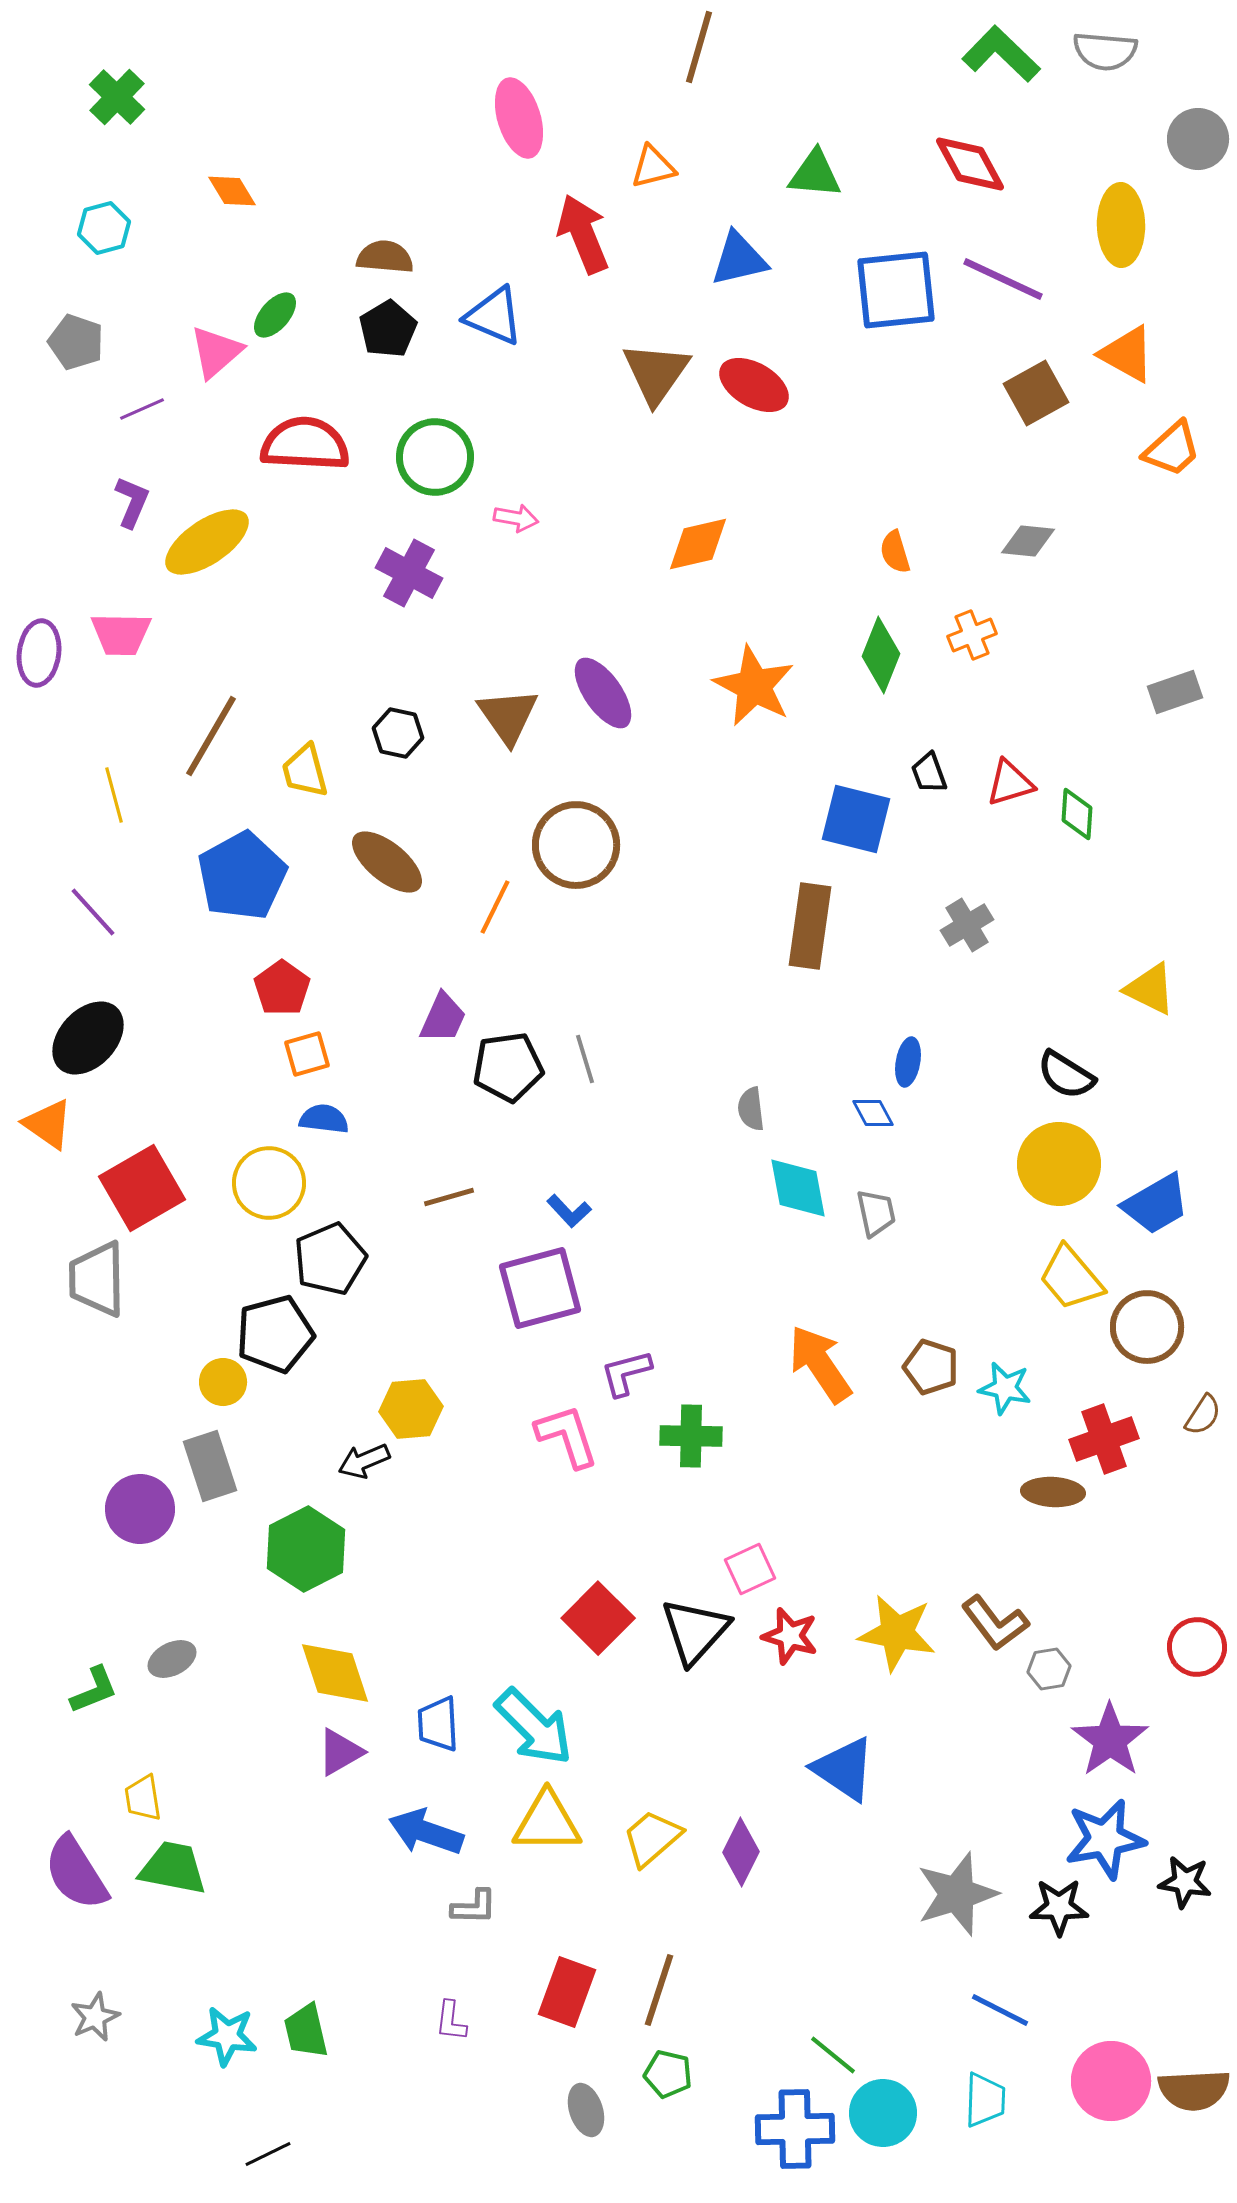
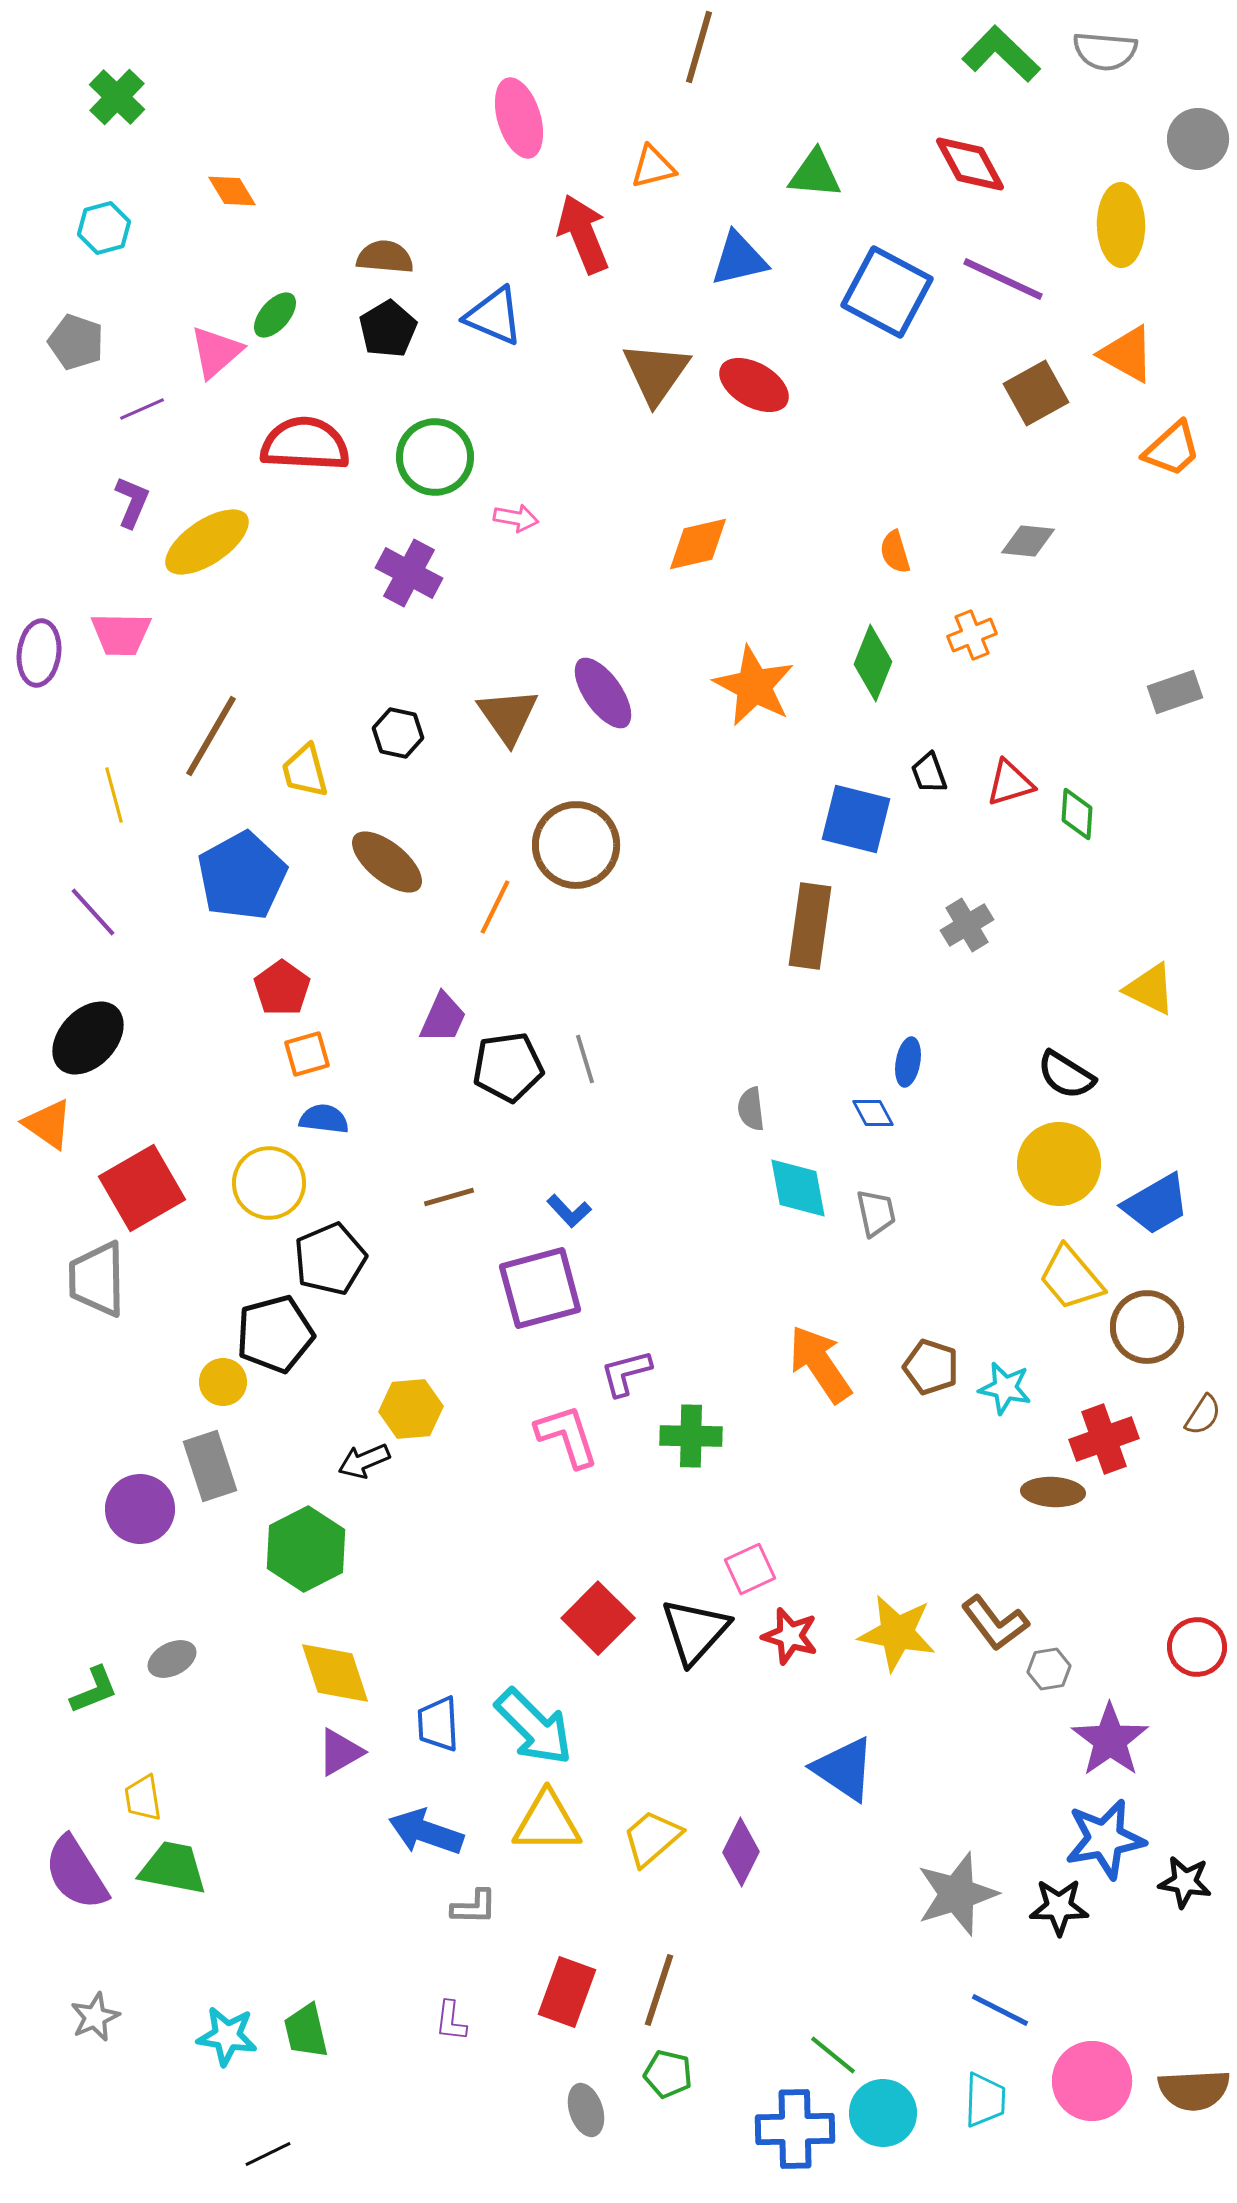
blue square at (896, 290): moved 9 px left, 2 px down; rotated 34 degrees clockwise
green diamond at (881, 655): moved 8 px left, 8 px down
pink circle at (1111, 2081): moved 19 px left
